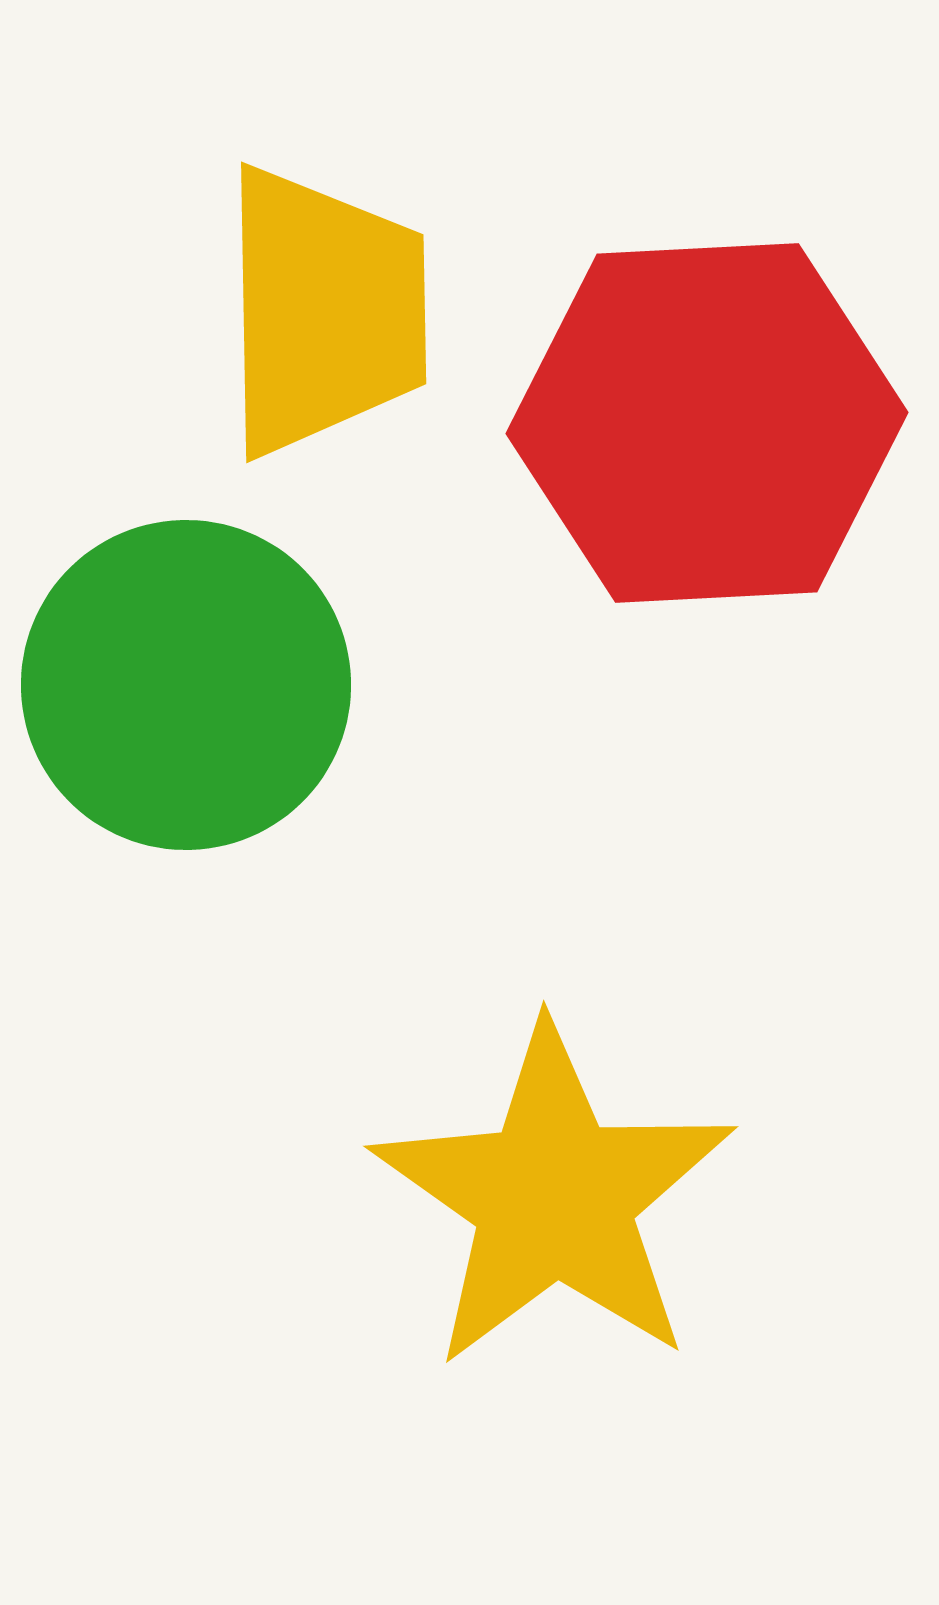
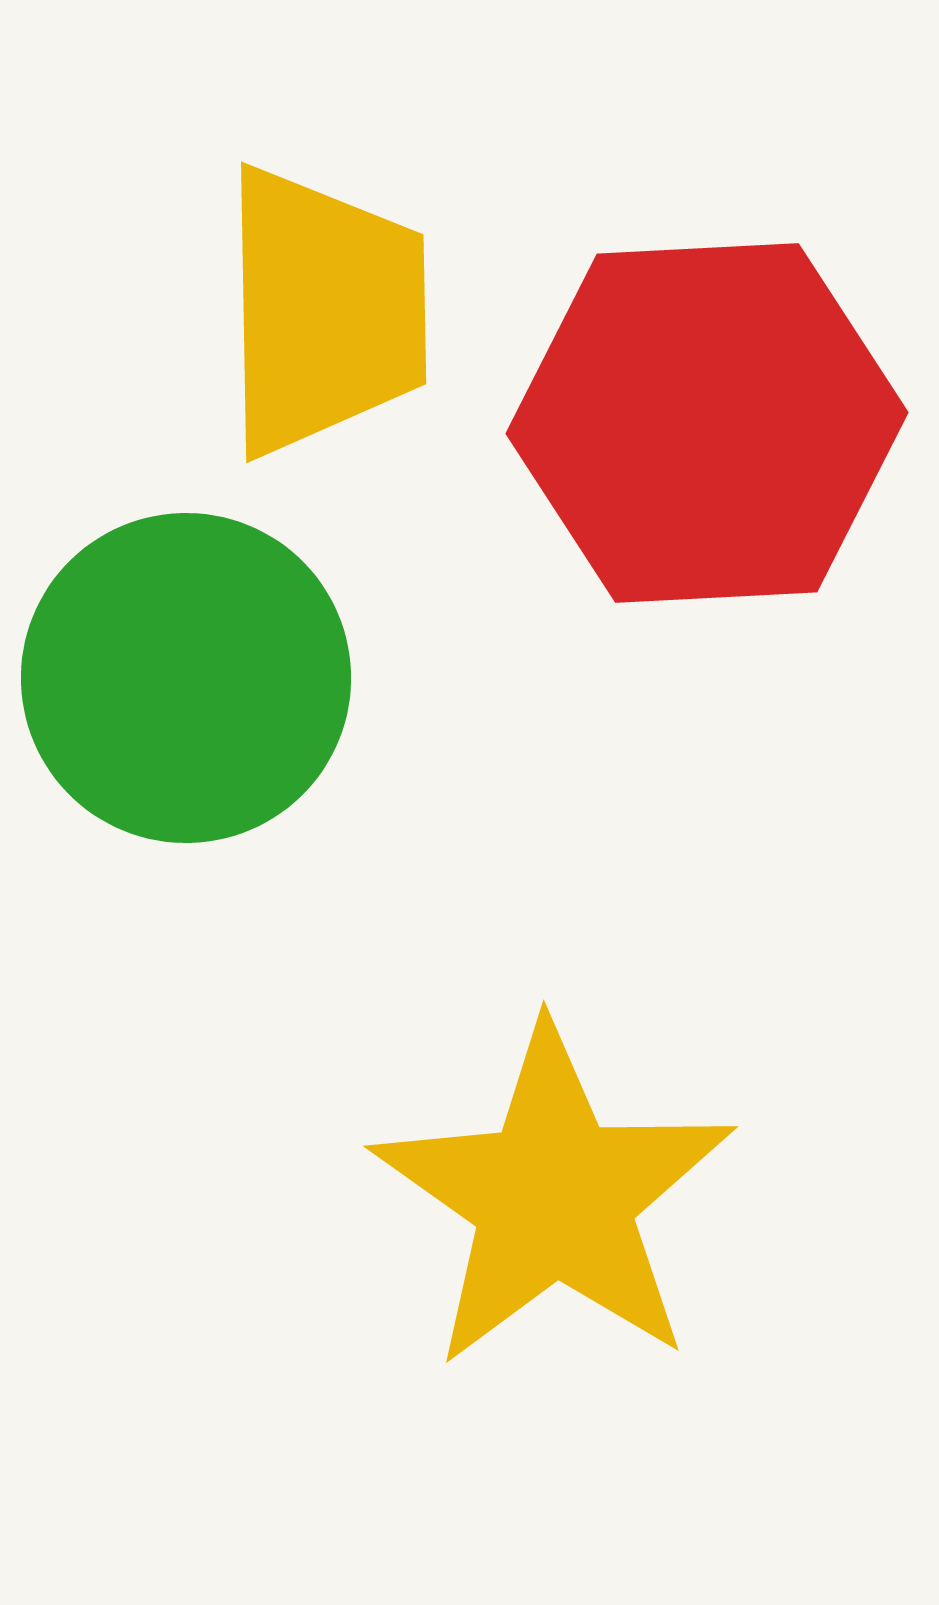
green circle: moved 7 px up
